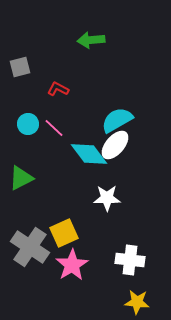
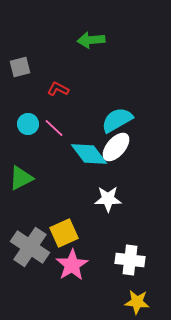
white ellipse: moved 1 px right, 2 px down
white star: moved 1 px right, 1 px down
